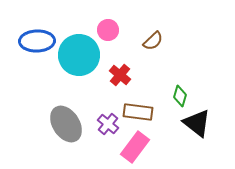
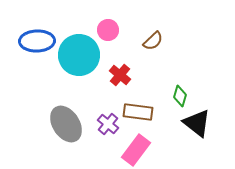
pink rectangle: moved 1 px right, 3 px down
